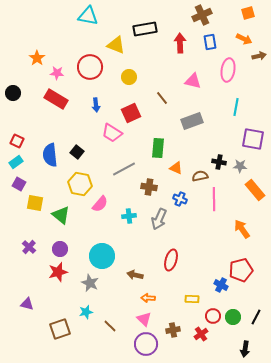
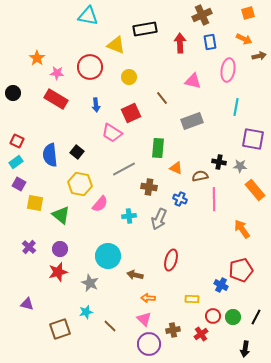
cyan circle at (102, 256): moved 6 px right
purple circle at (146, 344): moved 3 px right
